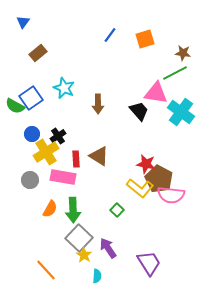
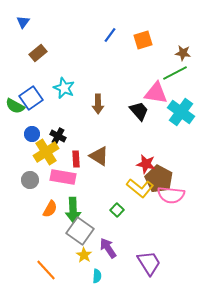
orange square: moved 2 px left, 1 px down
black cross: rotated 28 degrees counterclockwise
gray square: moved 1 px right, 7 px up; rotated 8 degrees counterclockwise
